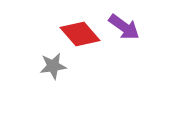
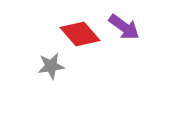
gray star: moved 2 px left
